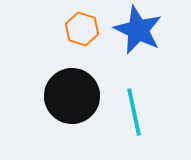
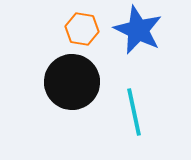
orange hexagon: rotated 8 degrees counterclockwise
black circle: moved 14 px up
